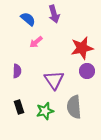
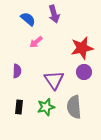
purple circle: moved 3 px left, 1 px down
black rectangle: rotated 24 degrees clockwise
green star: moved 1 px right, 4 px up
